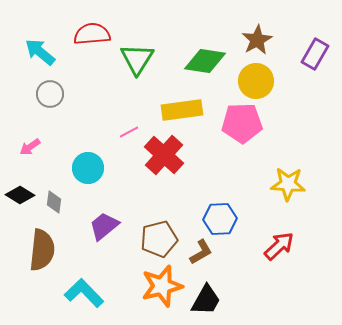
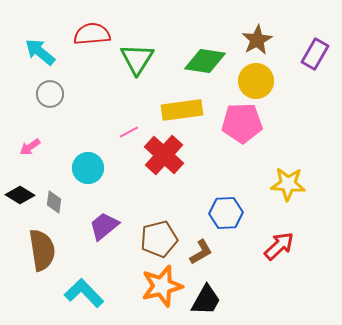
blue hexagon: moved 6 px right, 6 px up
brown semicircle: rotated 15 degrees counterclockwise
